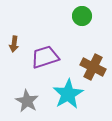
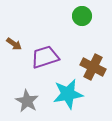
brown arrow: rotated 63 degrees counterclockwise
cyan star: rotated 20 degrees clockwise
